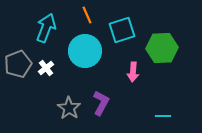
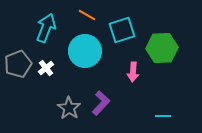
orange line: rotated 36 degrees counterclockwise
purple L-shape: rotated 15 degrees clockwise
